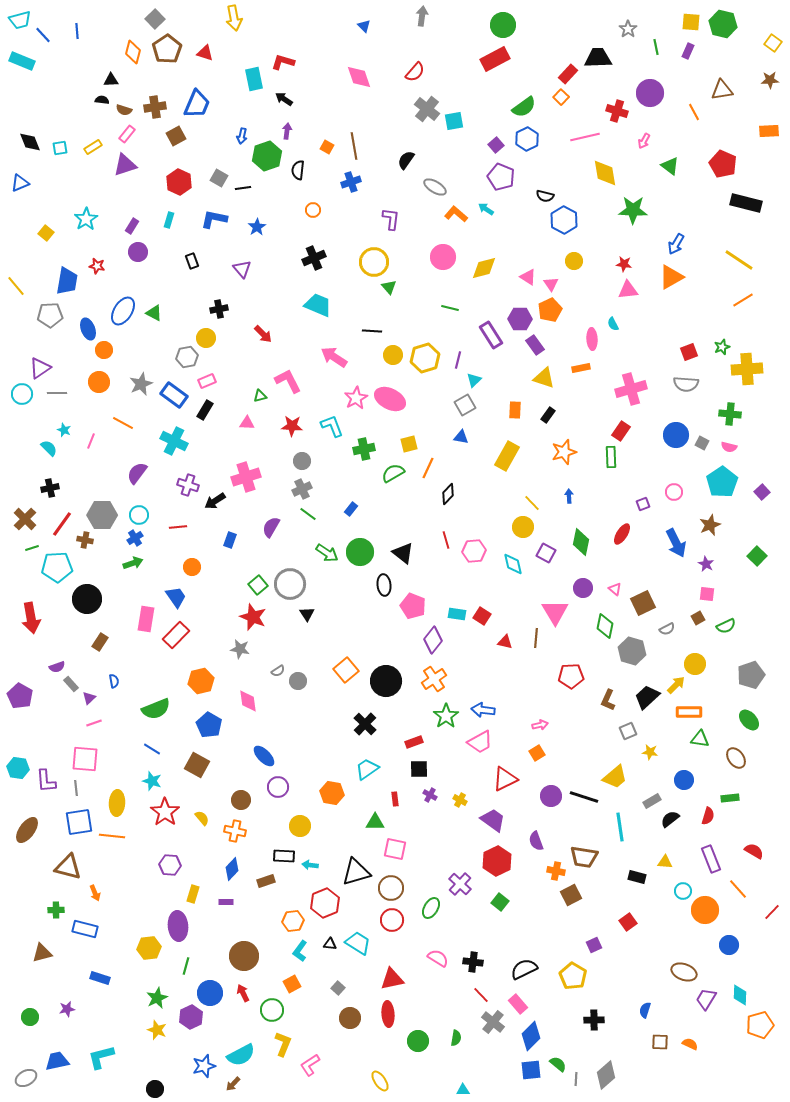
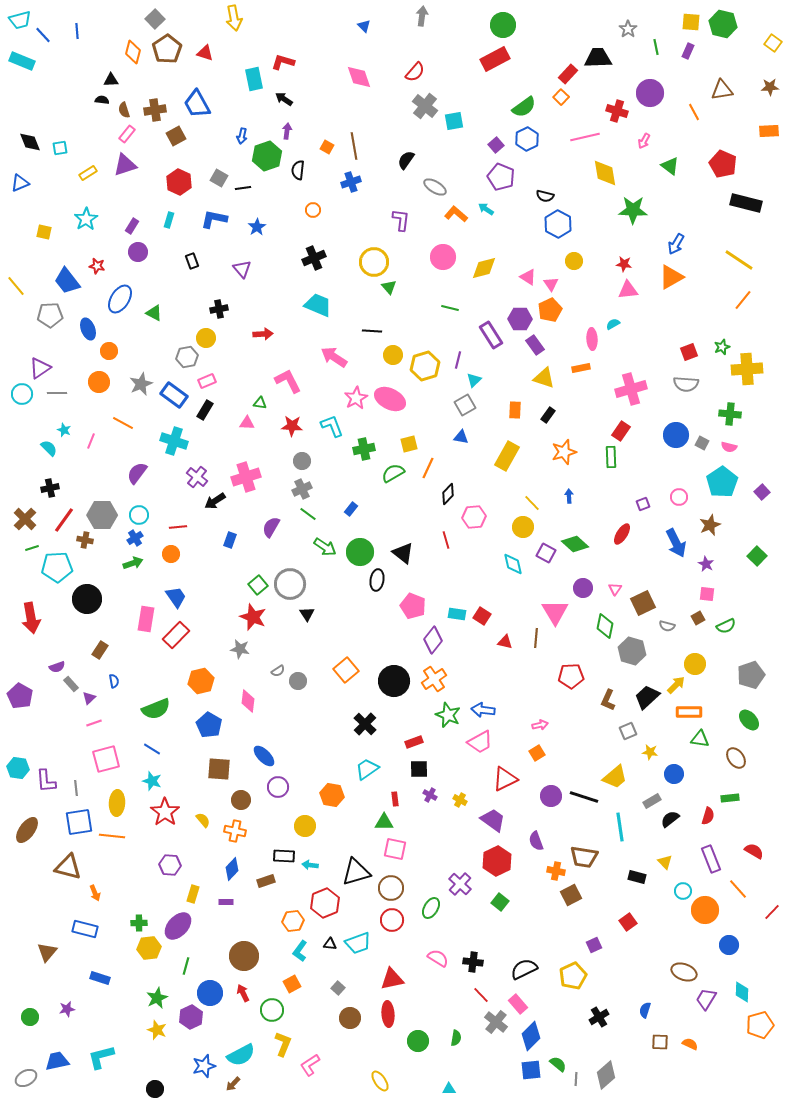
brown star at (770, 80): moved 7 px down
blue trapezoid at (197, 104): rotated 128 degrees clockwise
brown cross at (155, 107): moved 3 px down
gray cross at (427, 109): moved 2 px left, 3 px up
brown semicircle at (124, 110): rotated 56 degrees clockwise
yellow rectangle at (93, 147): moved 5 px left, 26 px down
purple L-shape at (391, 219): moved 10 px right, 1 px down
blue hexagon at (564, 220): moved 6 px left, 4 px down
yellow square at (46, 233): moved 2 px left, 1 px up; rotated 28 degrees counterclockwise
blue trapezoid at (67, 281): rotated 132 degrees clockwise
orange line at (743, 300): rotated 20 degrees counterclockwise
blue ellipse at (123, 311): moved 3 px left, 12 px up
cyan semicircle at (613, 324): rotated 88 degrees clockwise
red arrow at (263, 334): rotated 48 degrees counterclockwise
orange circle at (104, 350): moved 5 px right, 1 px down
yellow hexagon at (425, 358): moved 8 px down
green triangle at (260, 396): moved 7 px down; rotated 24 degrees clockwise
cyan cross at (174, 441): rotated 8 degrees counterclockwise
purple cross at (188, 485): moved 9 px right, 8 px up; rotated 20 degrees clockwise
pink circle at (674, 492): moved 5 px right, 5 px down
red line at (62, 524): moved 2 px right, 4 px up
green diamond at (581, 542): moved 6 px left, 2 px down; rotated 60 degrees counterclockwise
pink hexagon at (474, 551): moved 34 px up
green arrow at (327, 553): moved 2 px left, 6 px up
orange circle at (192, 567): moved 21 px left, 13 px up
black ellipse at (384, 585): moved 7 px left, 5 px up; rotated 15 degrees clockwise
pink triangle at (615, 589): rotated 24 degrees clockwise
gray semicircle at (667, 629): moved 3 px up; rotated 42 degrees clockwise
brown rectangle at (100, 642): moved 8 px down
black circle at (386, 681): moved 8 px right
pink diamond at (248, 701): rotated 15 degrees clockwise
green star at (446, 716): moved 2 px right, 1 px up; rotated 15 degrees counterclockwise
pink square at (85, 759): moved 21 px right; rotated 20 degrees counterclockwise
brown square at (197, 765): moved 22 px right, 4 px down; rotated 25 degrees counterclockwise
blue circle at (684, 780): moved 10 px left, 6 px up
orange hexagon at (332, 793): moved 2 px down
yellow semicircle at (202, 818): moved 1 px right, 2 px down
green triangle at (375, 822): moved 9 px right
yellow circle at (300, 826): moved 5 px right
yellow triangle at (665, 862): rotated 42 degrees clockwise
green cross at (56, 910): moved 83 px right, 13 px down
purple ellipse at (178, 926): rotated 48 degrees clockwise
cyan trapezoid at (358, 943): rotated 128 degrees clockwise
brown triangle at (42, 953): moved 5 px right, 1 px up; rotated 35 degrees counterclockwise
yellow pentagon at (573, 976): rotated 16 degrees clockwise
cyan diamond at (740, 995): moved 2 px right, 3 px up
black cross at (594, 1020): moved 5 px right, 3 px up; rotated 30 degrees counterclockwise
gray cross at (493, 1022): moved 3 px right
cyan triangle at (463, 1090): moved 14 px left, 1 px up
